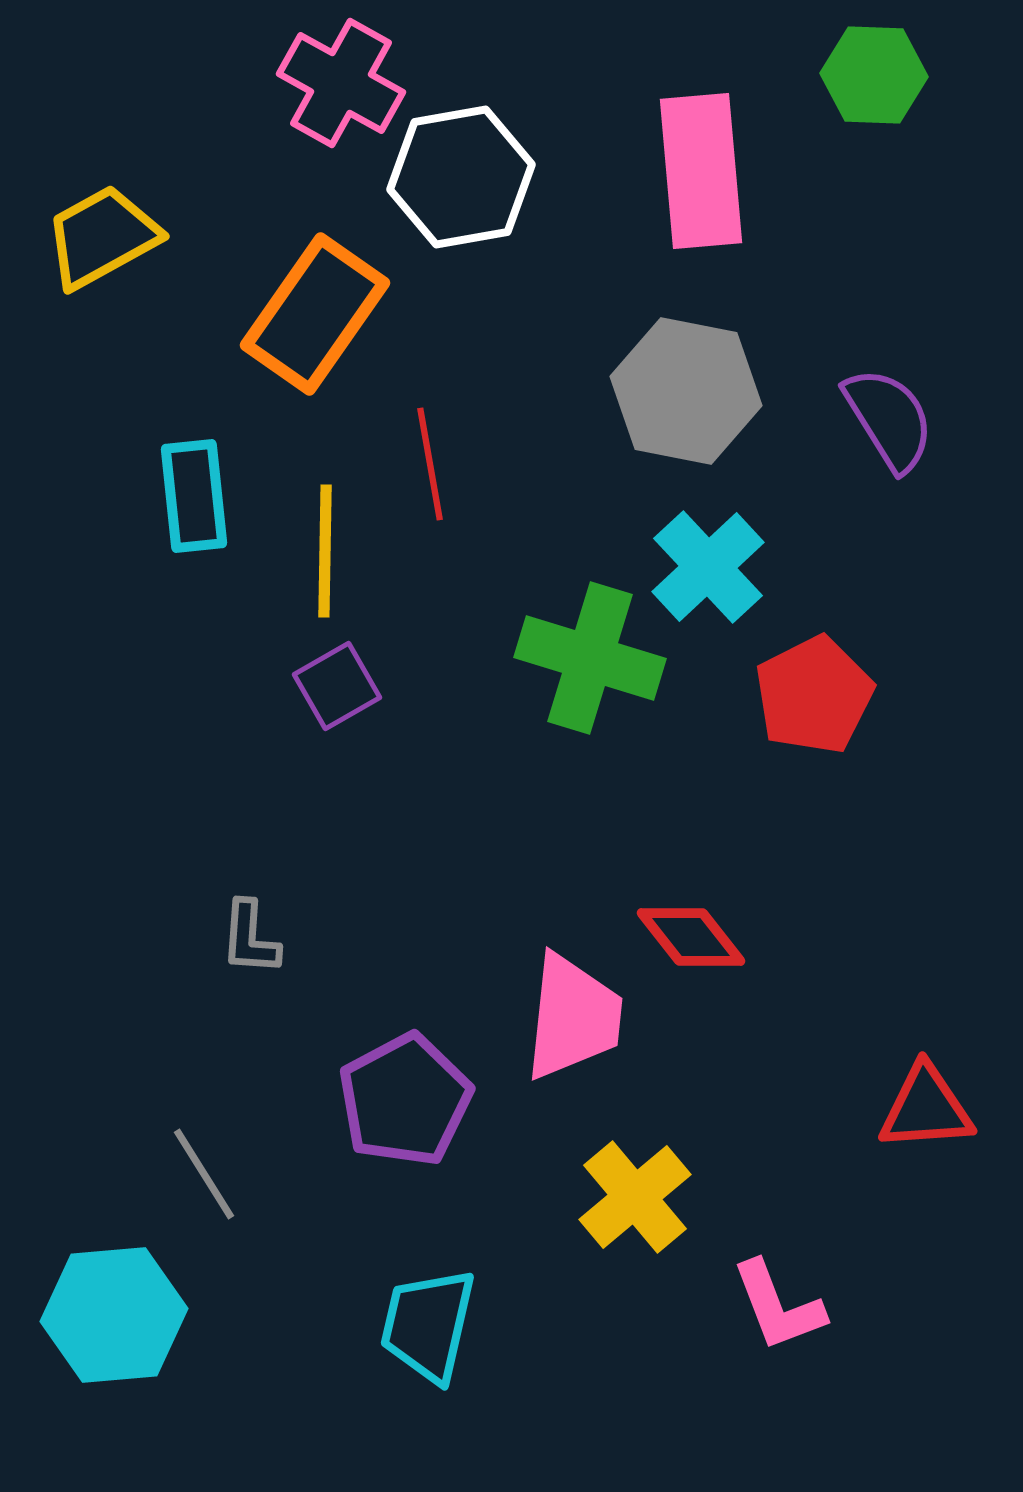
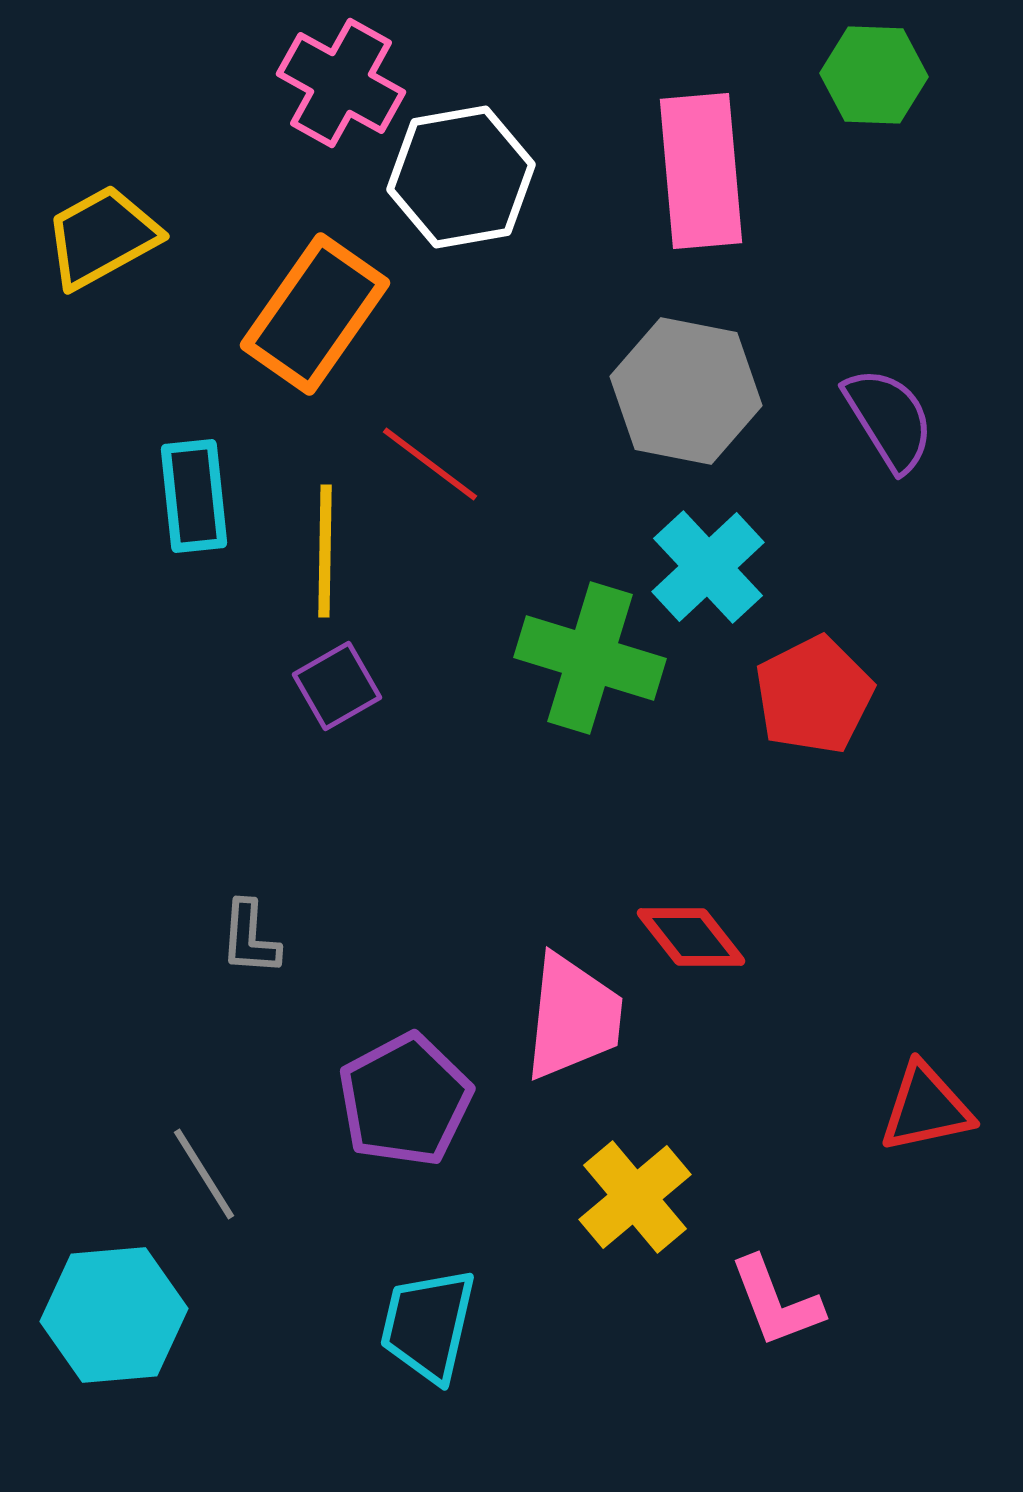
red line: rotated 43 degrees counterclockwise
red triangle: rotated 8 degrees counterclockwise
pink L-shape: moved 2 px left, 4 px up
